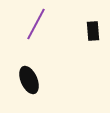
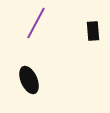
purple line: moved 1 px up
